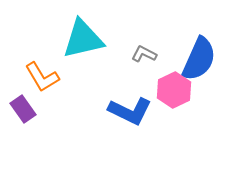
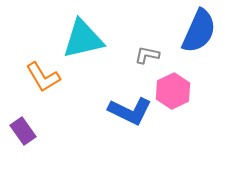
gray L-shape: moved 3 px right, 1 px down; rotated 15 degrees counterclockwise
blue semicircle: moved 28 px up
orange L-shape: moved 1 px right
pink hexagon: moved 1 px left, 1 px down
purple rectangle: moved 22 px down
